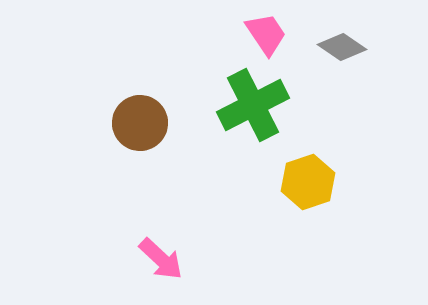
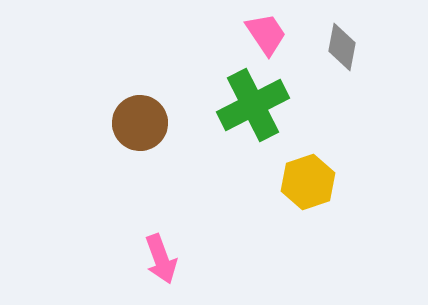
gray diamond: rotated 66 degrees clockwise
pink arrow: rotated 27 degrees clockwise
